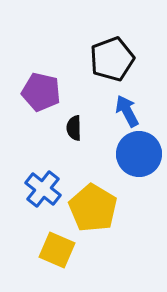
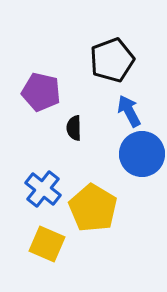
black pentagon: moved 1 px down
blue arrow: moved 2 px right
blue circle: moved 3 px right
yellow square: moved 10 px left, 6 px up
